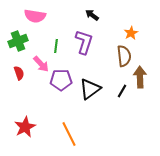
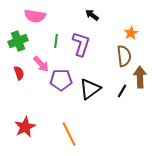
purple L-shape: moved 3 px left, 2 px down
green line: moved 5 px up
